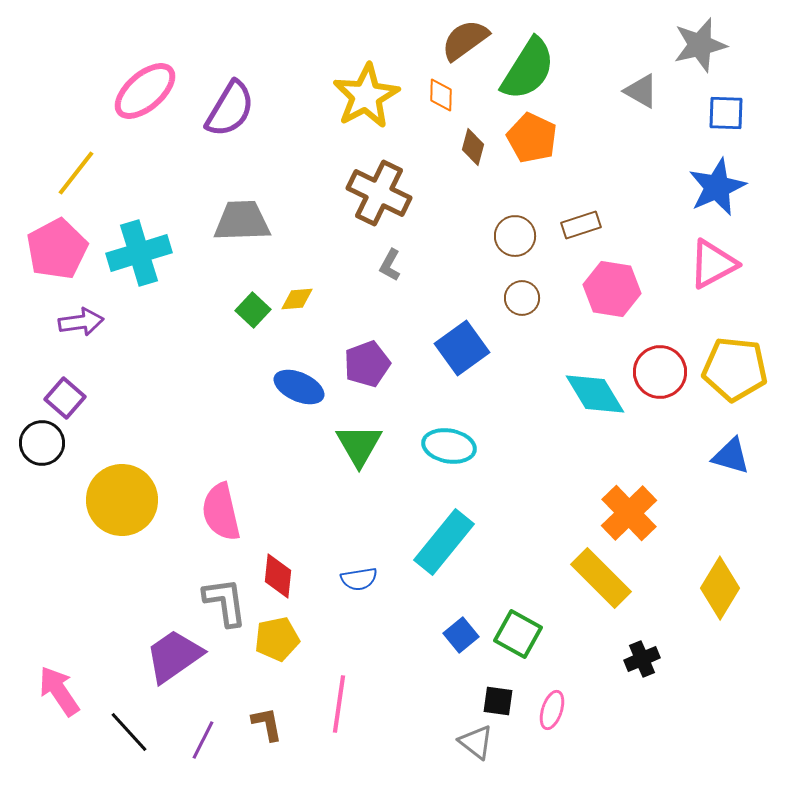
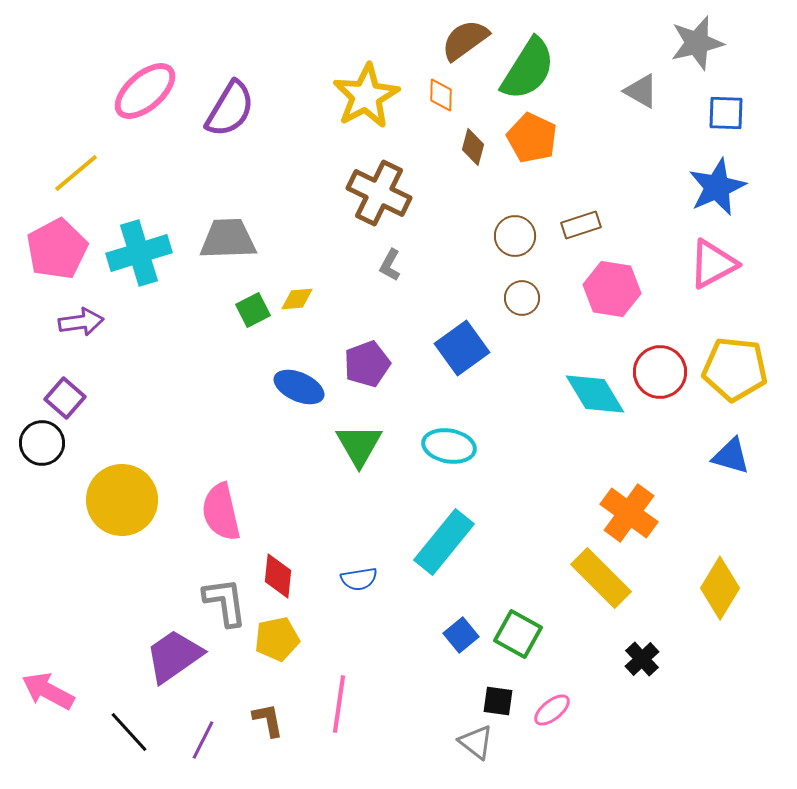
gray star at (700, 45): moved 3 px left, 2 px up
yellow line at (76, 173): rotated 12 degrees clockwise
gray trapezoid at (242, 221): moved 14 px left, 18 px down
green square at (253, 310): rotated 20 degrees clockwise
orange cross at (629, 513): rotated 10 degrees counterclockwise
black cross at (642, 659): rotated 20 degrees counterclockwise
pink arrow at (59, 691): moved 11 px left; rotated 28 degrees counterclockwise
pink ellipse at (552, 710): rotated 33 degrees clockwise
brown L-shape at (267, 724): moved 1 px right, 4 px up
